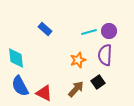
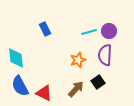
blue rectangle: rotated 24 degrees clockwise
